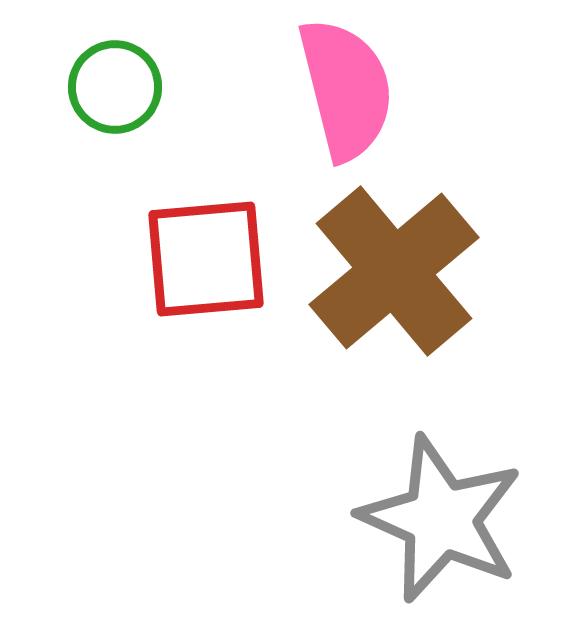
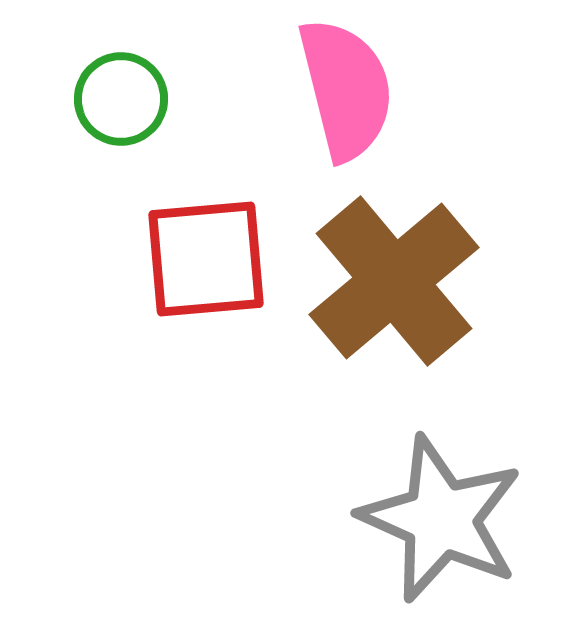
green circle: moved 6 px right, 12 px down
brown cross: moved 10 px down
